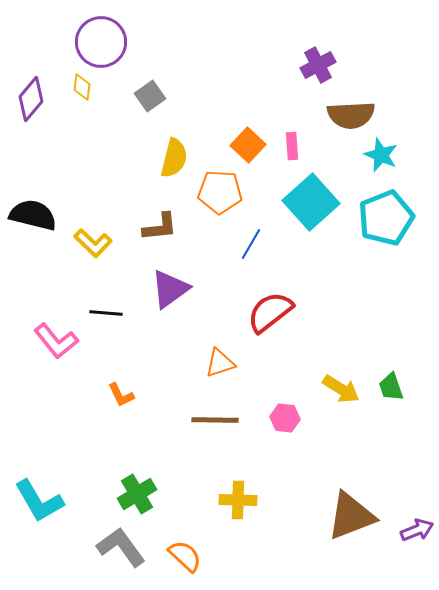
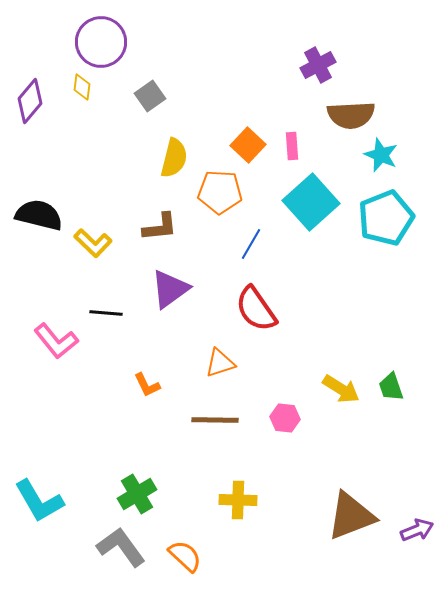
purple diamond: moved 1 px left, 2 px down
black semicircle: moved 6 px right
red semicircle: moved 14 px left, 3 px up; rotated 87 degrees counterclockwise
orange L-shape: moved 26 px right, 10 px up
